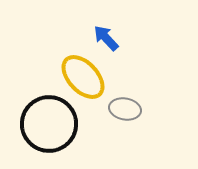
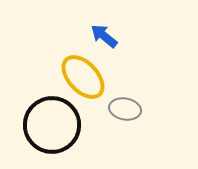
blue arrow: moved 2 px left, 2 px up; rotated 8 degrees counterclockwise
black circle: moved 3 px right, 1 px down
